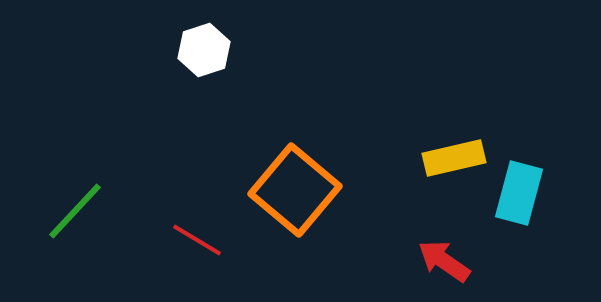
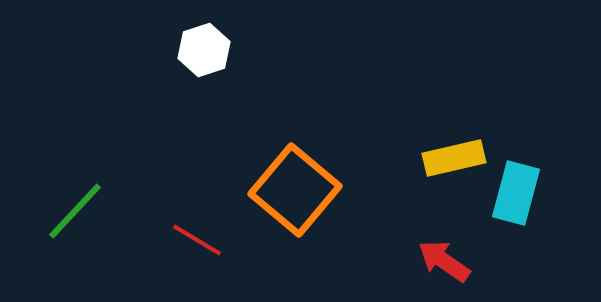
cyan rectangle: moved 3 px left
